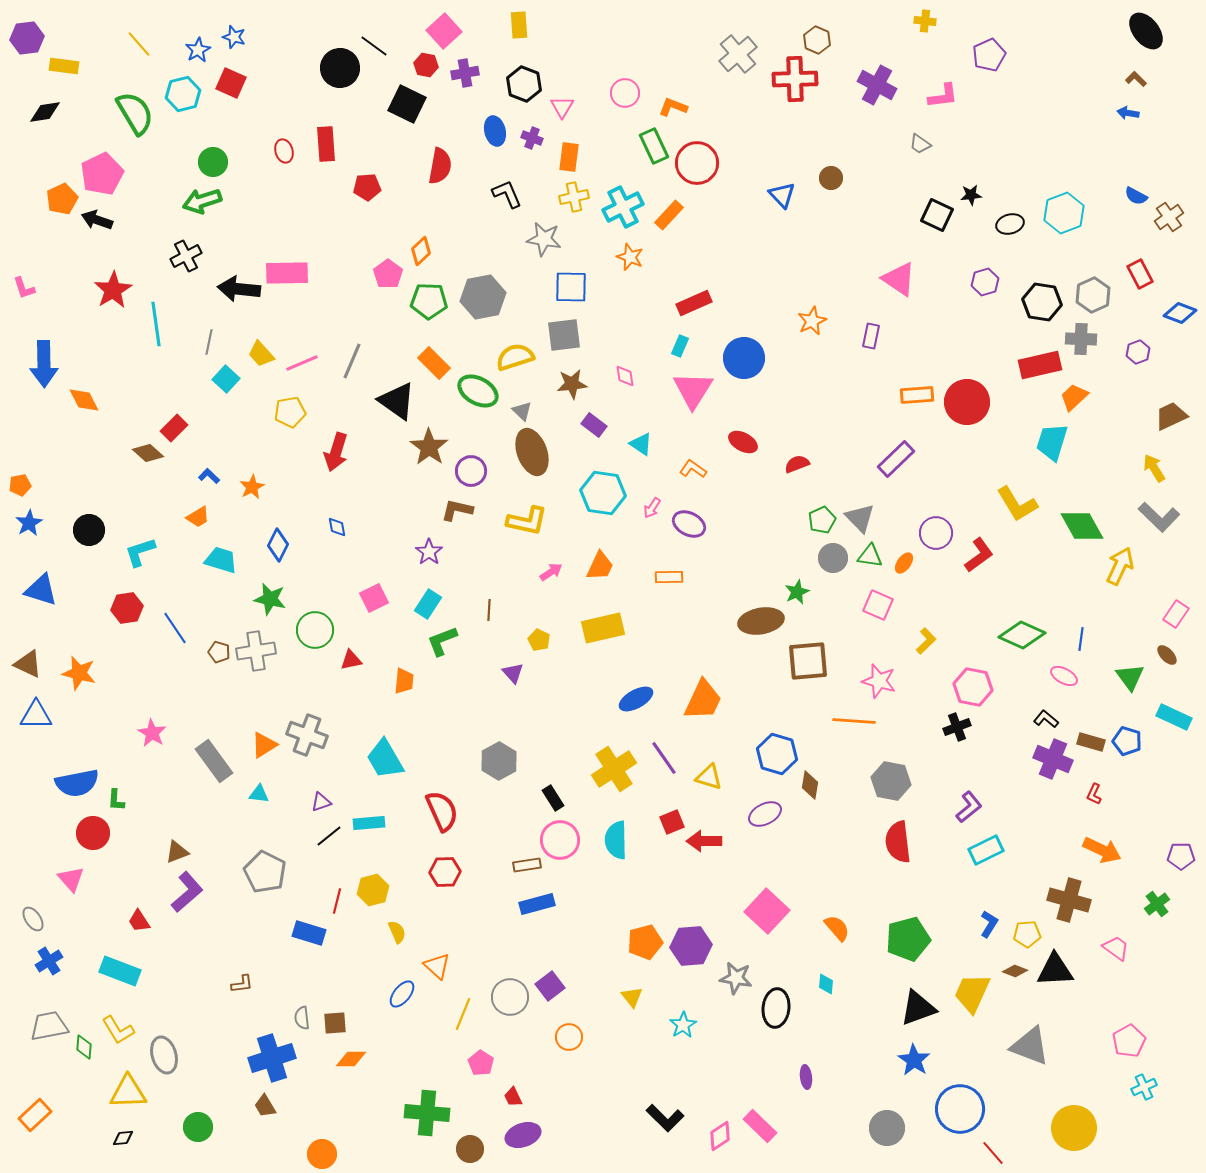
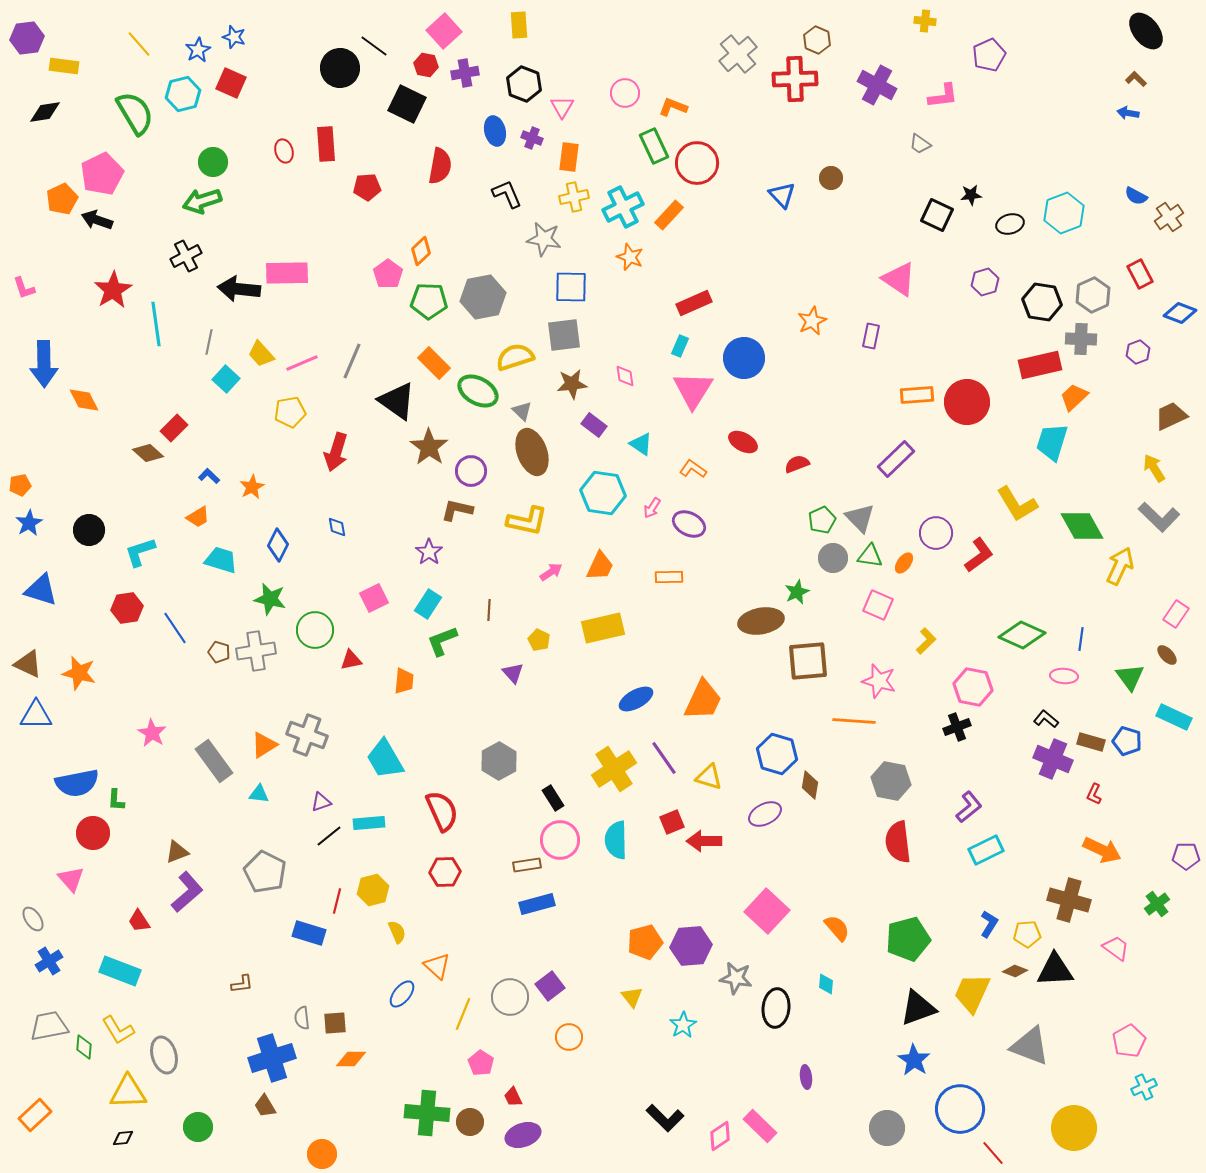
pink ellipse at (1064, 676): rotated 24 degrees counterclockwise
purple pentagon at (1181, 856): moved 5 px right
brown circle at (470, 1149): moved 27 px up
